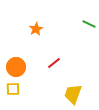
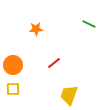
orange star: rotated 24 degrees clockwise
orange circle: moved 3 px left, 2 px up
yellow trapezoid: moved 4 px left, 1 px down
